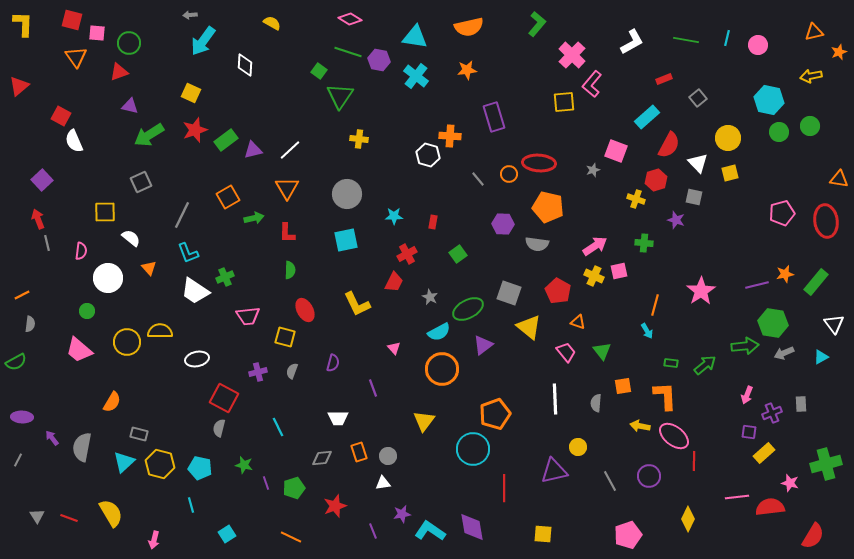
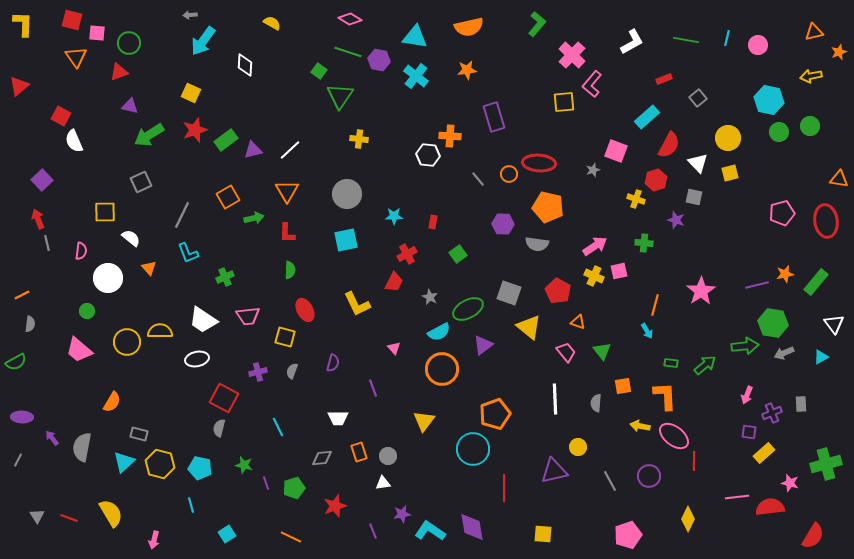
white hexagon at (428, 155): rotated 10 degrees counterclockwise
orange triangle at (287, 188): moved 3 px down
white trapezoid at (195, 291): moved 8 px right, 29 px down
